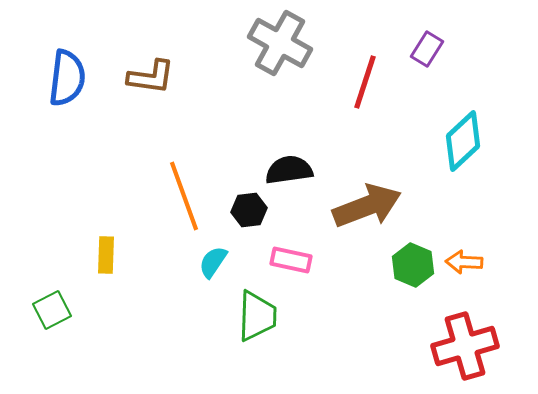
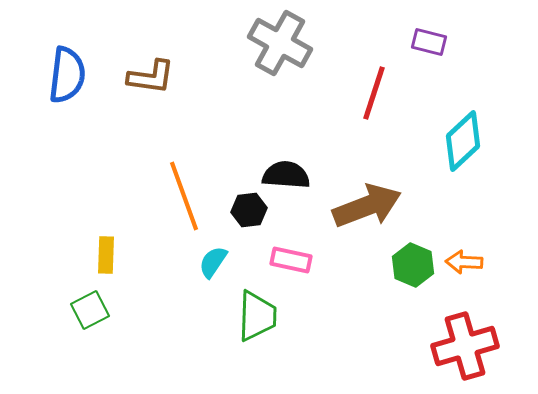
purple rectangle: moved 2 px right, 7 px up; rotated 72 degrees clockwise
blue semicircle: moved 3 px up
red line: moved 9 px right, 11 px down
black semicircle: moved 3 px left, 5 px down; rotated 12 degrees clockwise
green square: moved 38 px right
